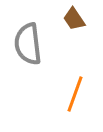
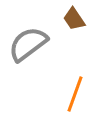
gray semicircle: rotated 60 degrees clockwise
